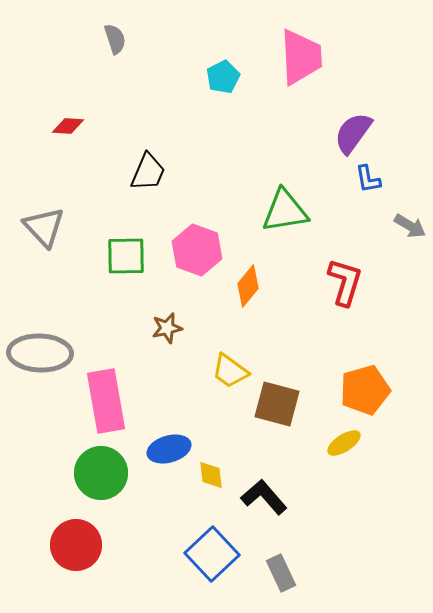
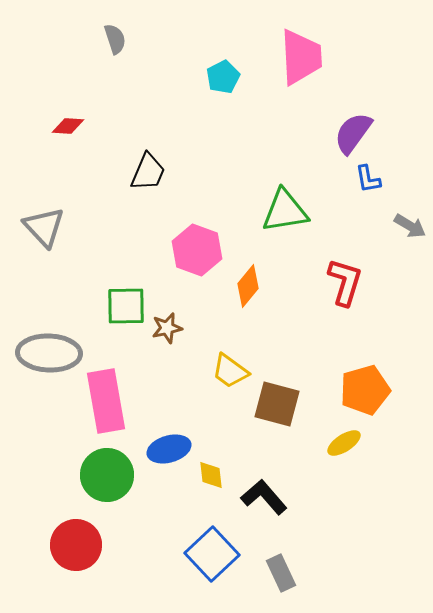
green square: moved 50 px down
gray ellipse: moved 9 px right
green circle: moved 6 px right, 2 px down
